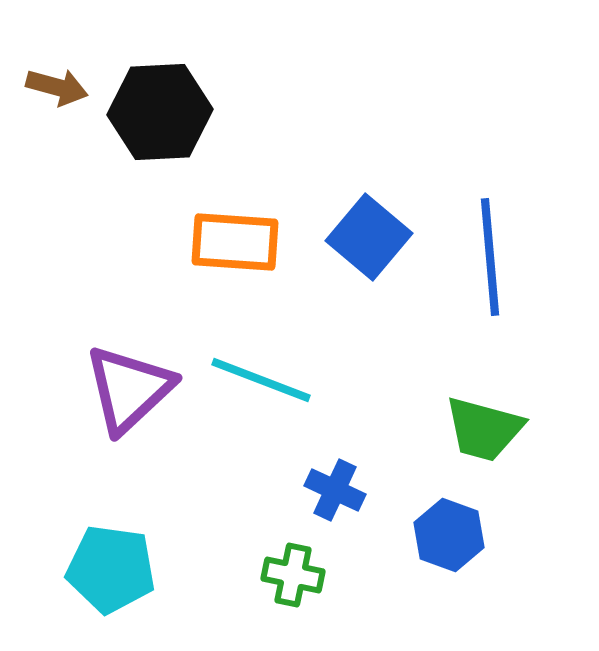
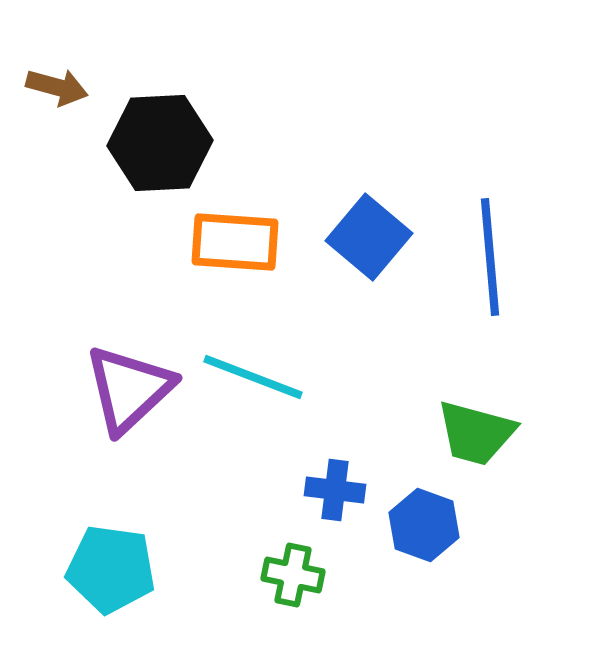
black hexagon: moved 31 px down
cyan line: moved 8 px left, 3 px up
green trapezoid: moved 8 px left, 4 px down
blue cross: rotated 18 degrees counterclockwise
blue hexagon: moved 25 px left, 10 px up
